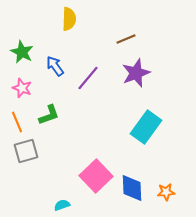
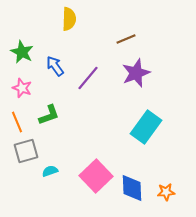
cyan semicircle: moved 12 px left, 34 px up
